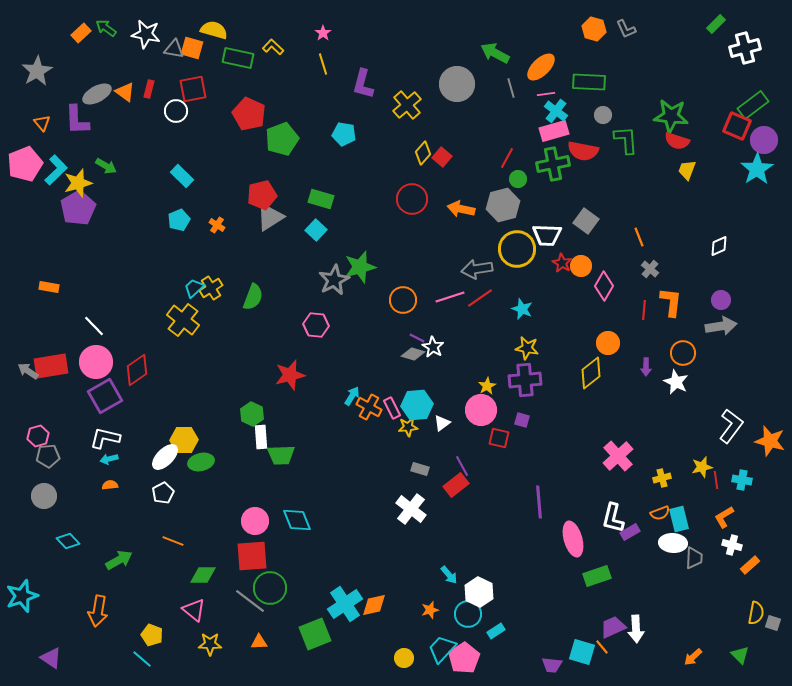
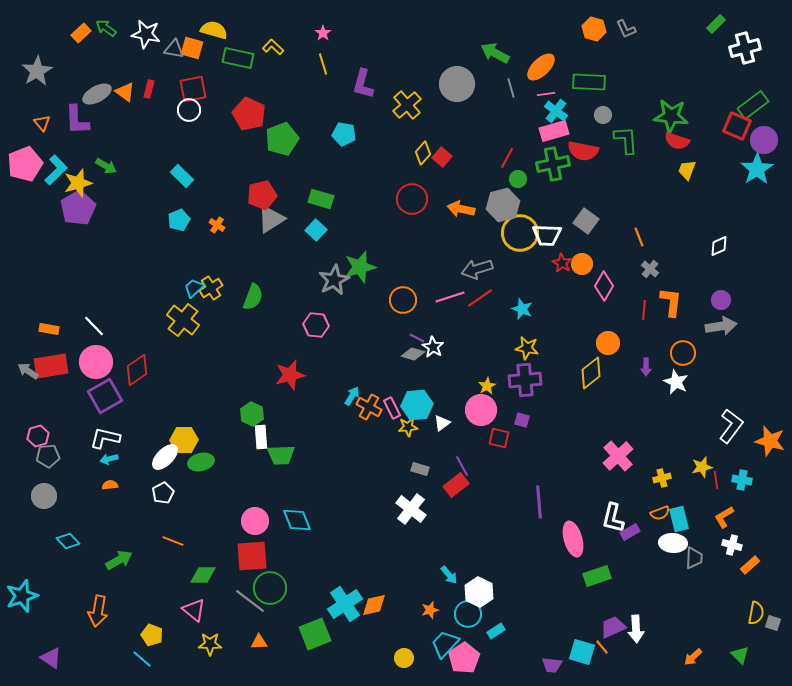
white circle at (176, 111): moved 13 px right, 1 px up
gray triangle at (270, 217): moved 1 px right, 2 px down
yellow circle at (517, 249): moved 3 px right, 16 px up
orange circle at (581, 266): moved 1 px right, 2 px up
gray arrow at (477, 269): rotated 8 degrees counterclockwise
orange rectangle at (49, 287): moved 42 px down
cyan trapezoid at (442, 649): moved 3 px right, 5 px up
